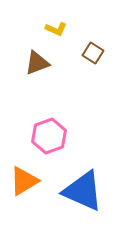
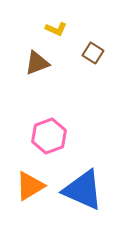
orange triangle: moved 6 px right, 5 px down
blue triangle: moved 1 px up
